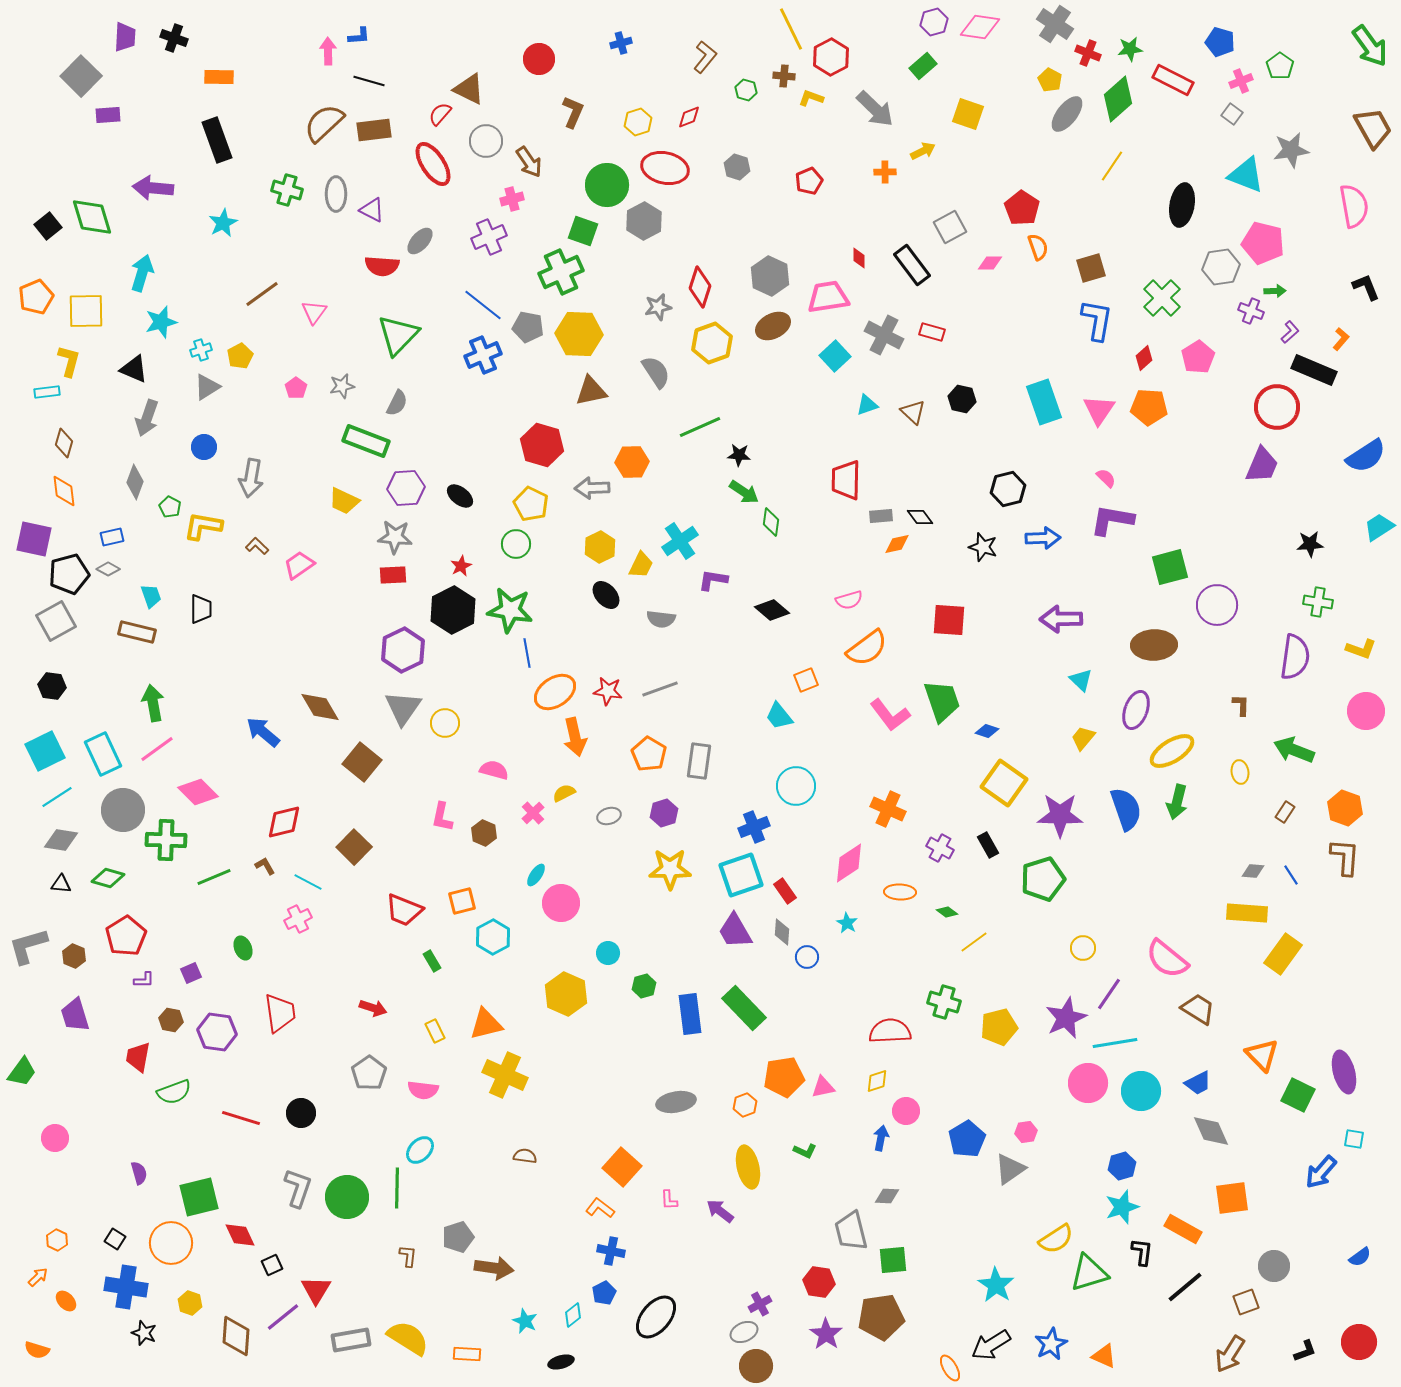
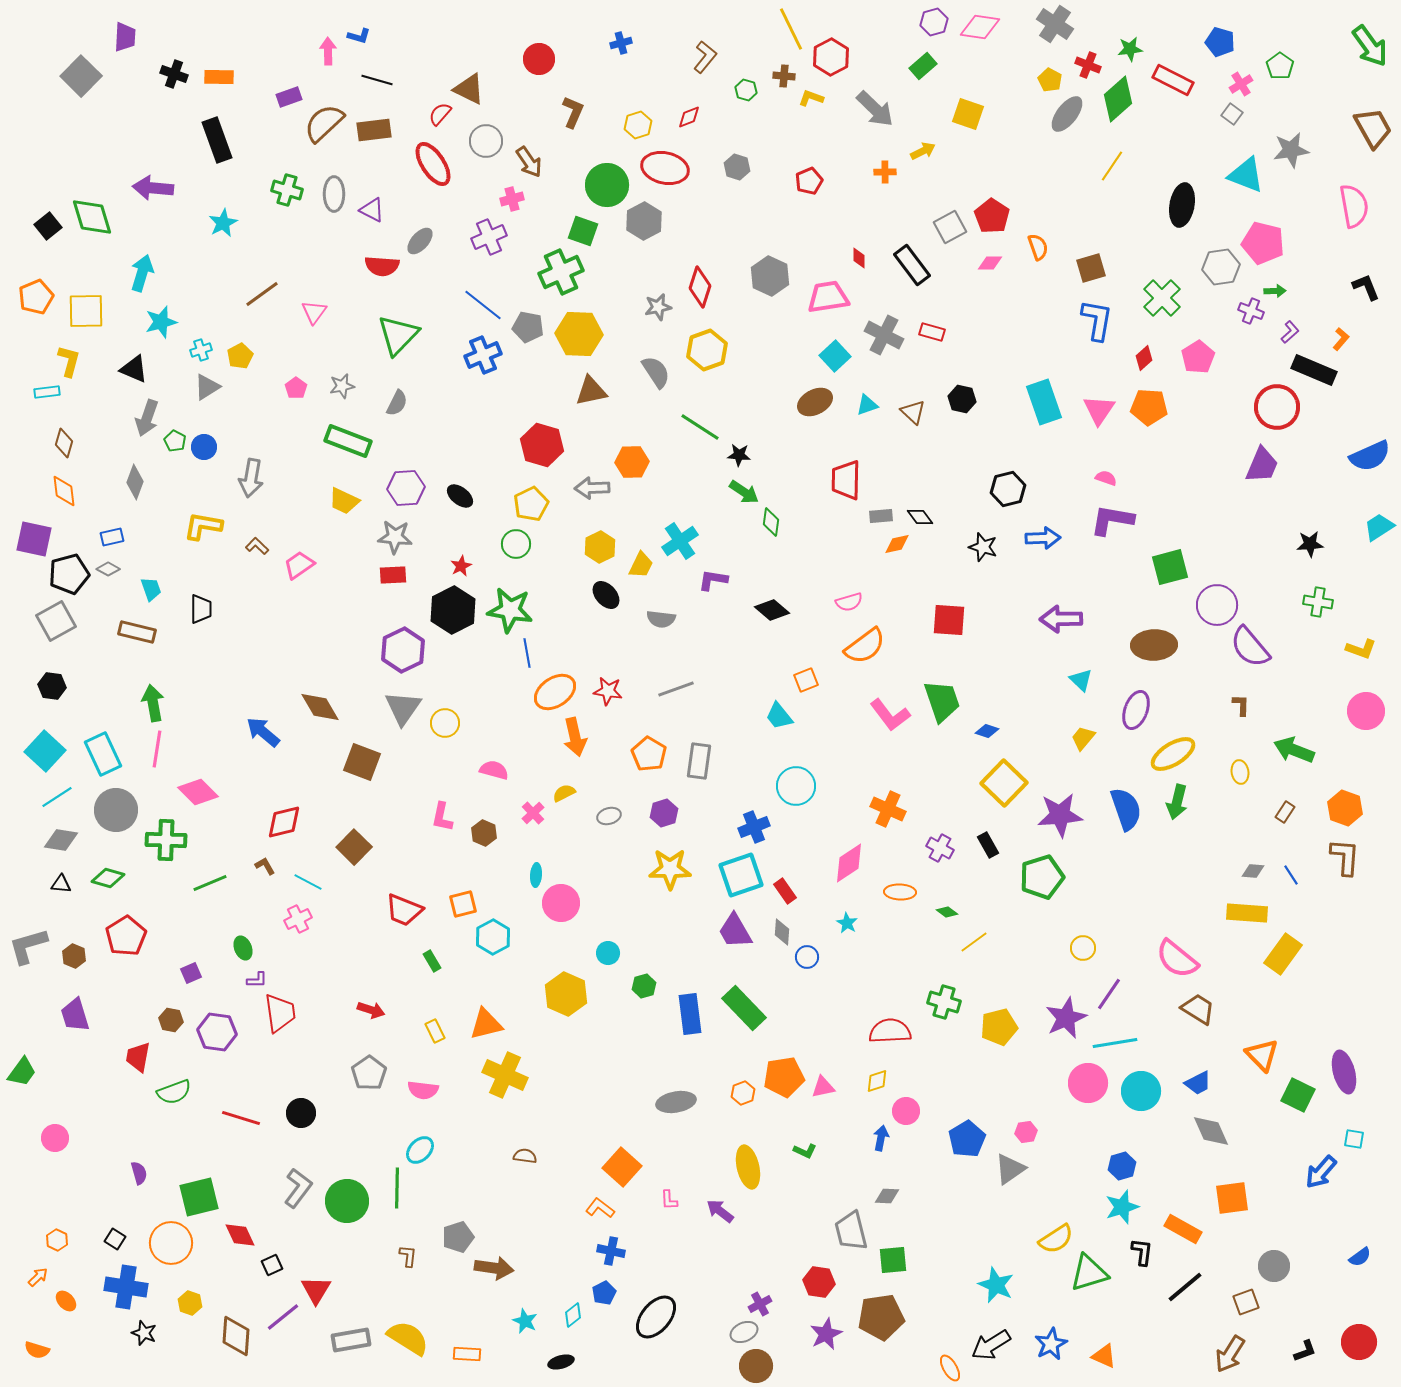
blue L-shape at (359, 36): rotated 20 degrees clockwise
black cross at (174, 38): moved 36 px down
red cross at (1088, 53): moved 12 px down
black line at (369, 81): moved 8 px right, 1 px up
pink cross at (1241, 81): moved 3 px down; rotated 10 degrees counterclockwise
purple rectangle at (108, 115): moved 181 px right, 18 px up; rotated 15 degrees counterclockwise
yellow hexagon at (638, 122): moved 3 px down
gray ellipse at (336, 194): moved 2 px left
red pentagon at (1022, 208): moved 30 px left, 8 px down
brown ellipse at (773, 326): moved 42 px right, 76 px down
yellow hexagon at (712, 343): moved 5 px left, 7 px down
green line at (700, 427): rotated 57 degrees clockwise
green rectangle at (366, 441): moved 18 px left
blue semicircle at (1366, 456): moved 4 px right; rotated 9 degrees clockwise
pink semicircle at (1106, 478): rotated 25 degrees counterclockwise
yellow pentagon at (531, 504): rotated 20 degrees clockwise
green pentagon at (170, 507): moved 5 px right, 66 px up
cyan trapezoid at (151, 596): moved 7 px up
pink semicircle at (849, 600): moved 2 px down
orange semicircle at (867, 648): moved 2 px left, 2 px up
purple semicircle at (1295, 657): moved 45 px left, 10 px up; rotated 132 degrees clockwise
gray line at (660, 689): moved 16 px right
pink line at (157, 749): rotated 45 degrees counterclockwise
cyan square at (45, 751): rotated 21 degrees counterclockwise
yellow ellipse at (1172, 751): moved 1 px right, 3 px down
brown square at (362, 762): rotated 18 degrees counterclockwise
yellow square at (1004, 783): rotated 9 degrees clockwise
gray circle at (123, 810): moved 7 px left
purple star at (1060, 815): rotated 6 degrees counterclockwise
cyan ellipse at (536, 875): rotated 30 degrees counterclockwise
green line at (214, 877): moved 4 px left, 6 px down
green pentagon at (1043, 879): moved 1 px left, 2 px up
orange square at (462, 901): moved 1 px right, 3 px down
pink semicircle at (1167, 959): moved 10 px right
purple L-shape at (144, 980): moved 113 px right
red arrow at (373, 1008): moved 2 px left, 2 px down
orange hexagon at (745, 1105): moved 2 px left, 12 px up
gray L-shape at (298, 1188): rotated 18 degrees clockwise
green circle at (347, 1197): moved 4 px down
cyan star at (996, 1285): rotated 9 degrees counterclockwise
purple star at (826, 1334): rotated 12 degrees clockwise
